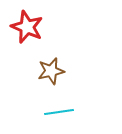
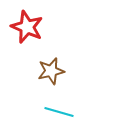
cyan line: rotated 24 degrees clockwise
